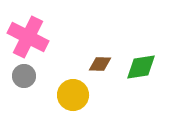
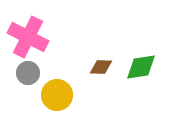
brown diamond: moved 1 px right, 3 px down
gray circle: moved 4 px right, 3 px up
yellow circle: moved 16 px left
